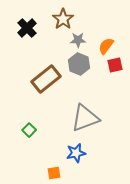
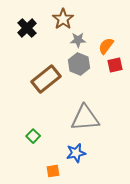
gray triangle: rotated 16 degrees clockwise
green square: moved 4 px right, 6 px down
orange square: moved 1 px left, 2 px up
